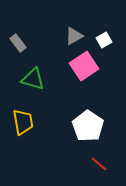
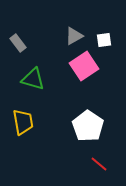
white square: rotated 21 degrees clockwise
